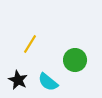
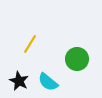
green circle: moved 2 px right, 1 px up
black star: moved 1 px right, 1 px down
